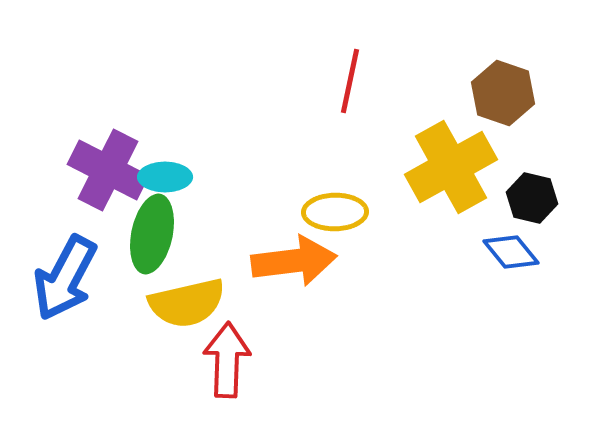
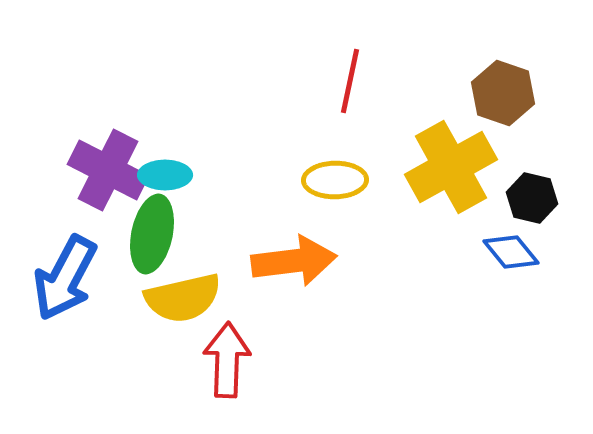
cyan ellipse: moved 2 px up
yellow ellipse: moved 32 px up
yellow semicircle: moved 4 px left, 5 px up
